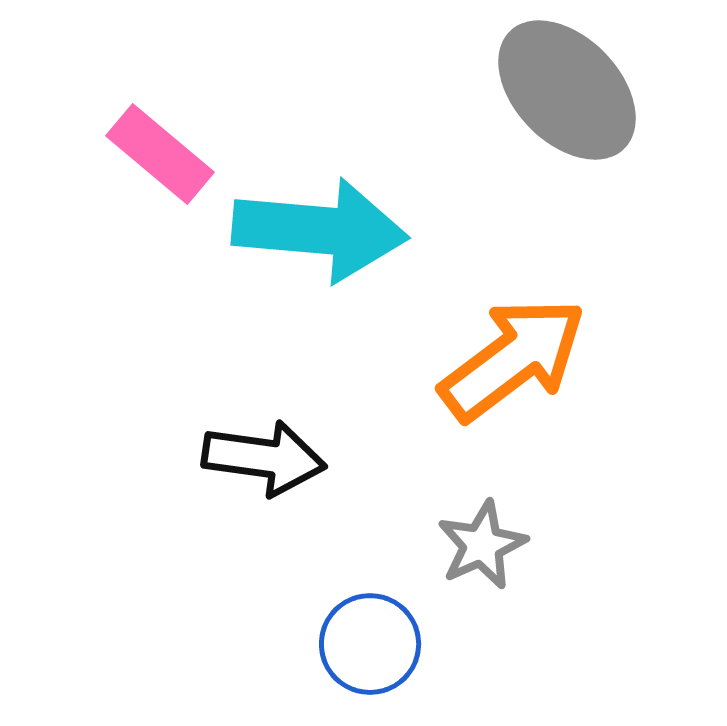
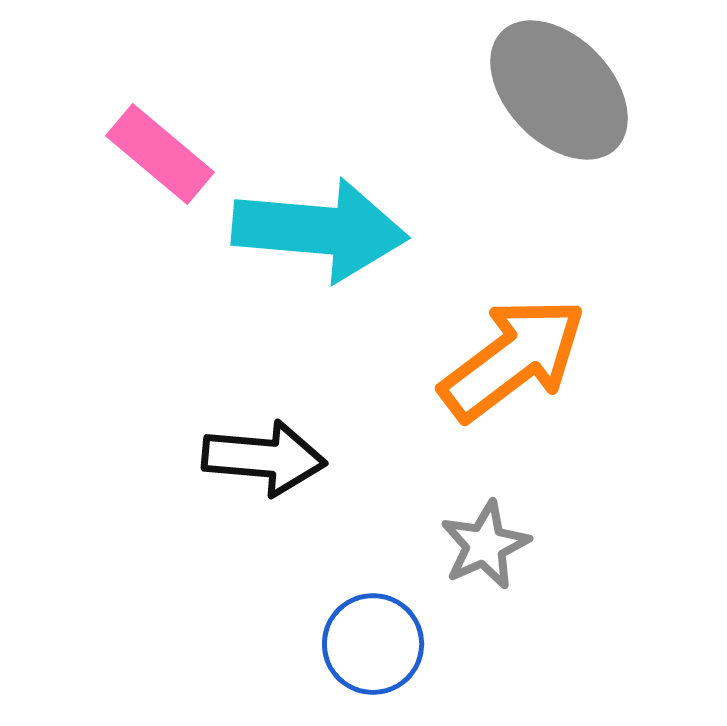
gray ellipse: moved 8 px left
black arrow: rotated 3 degrees counterclockwise
gray star: moved 3 px right
blue circle: moved 3 px right
